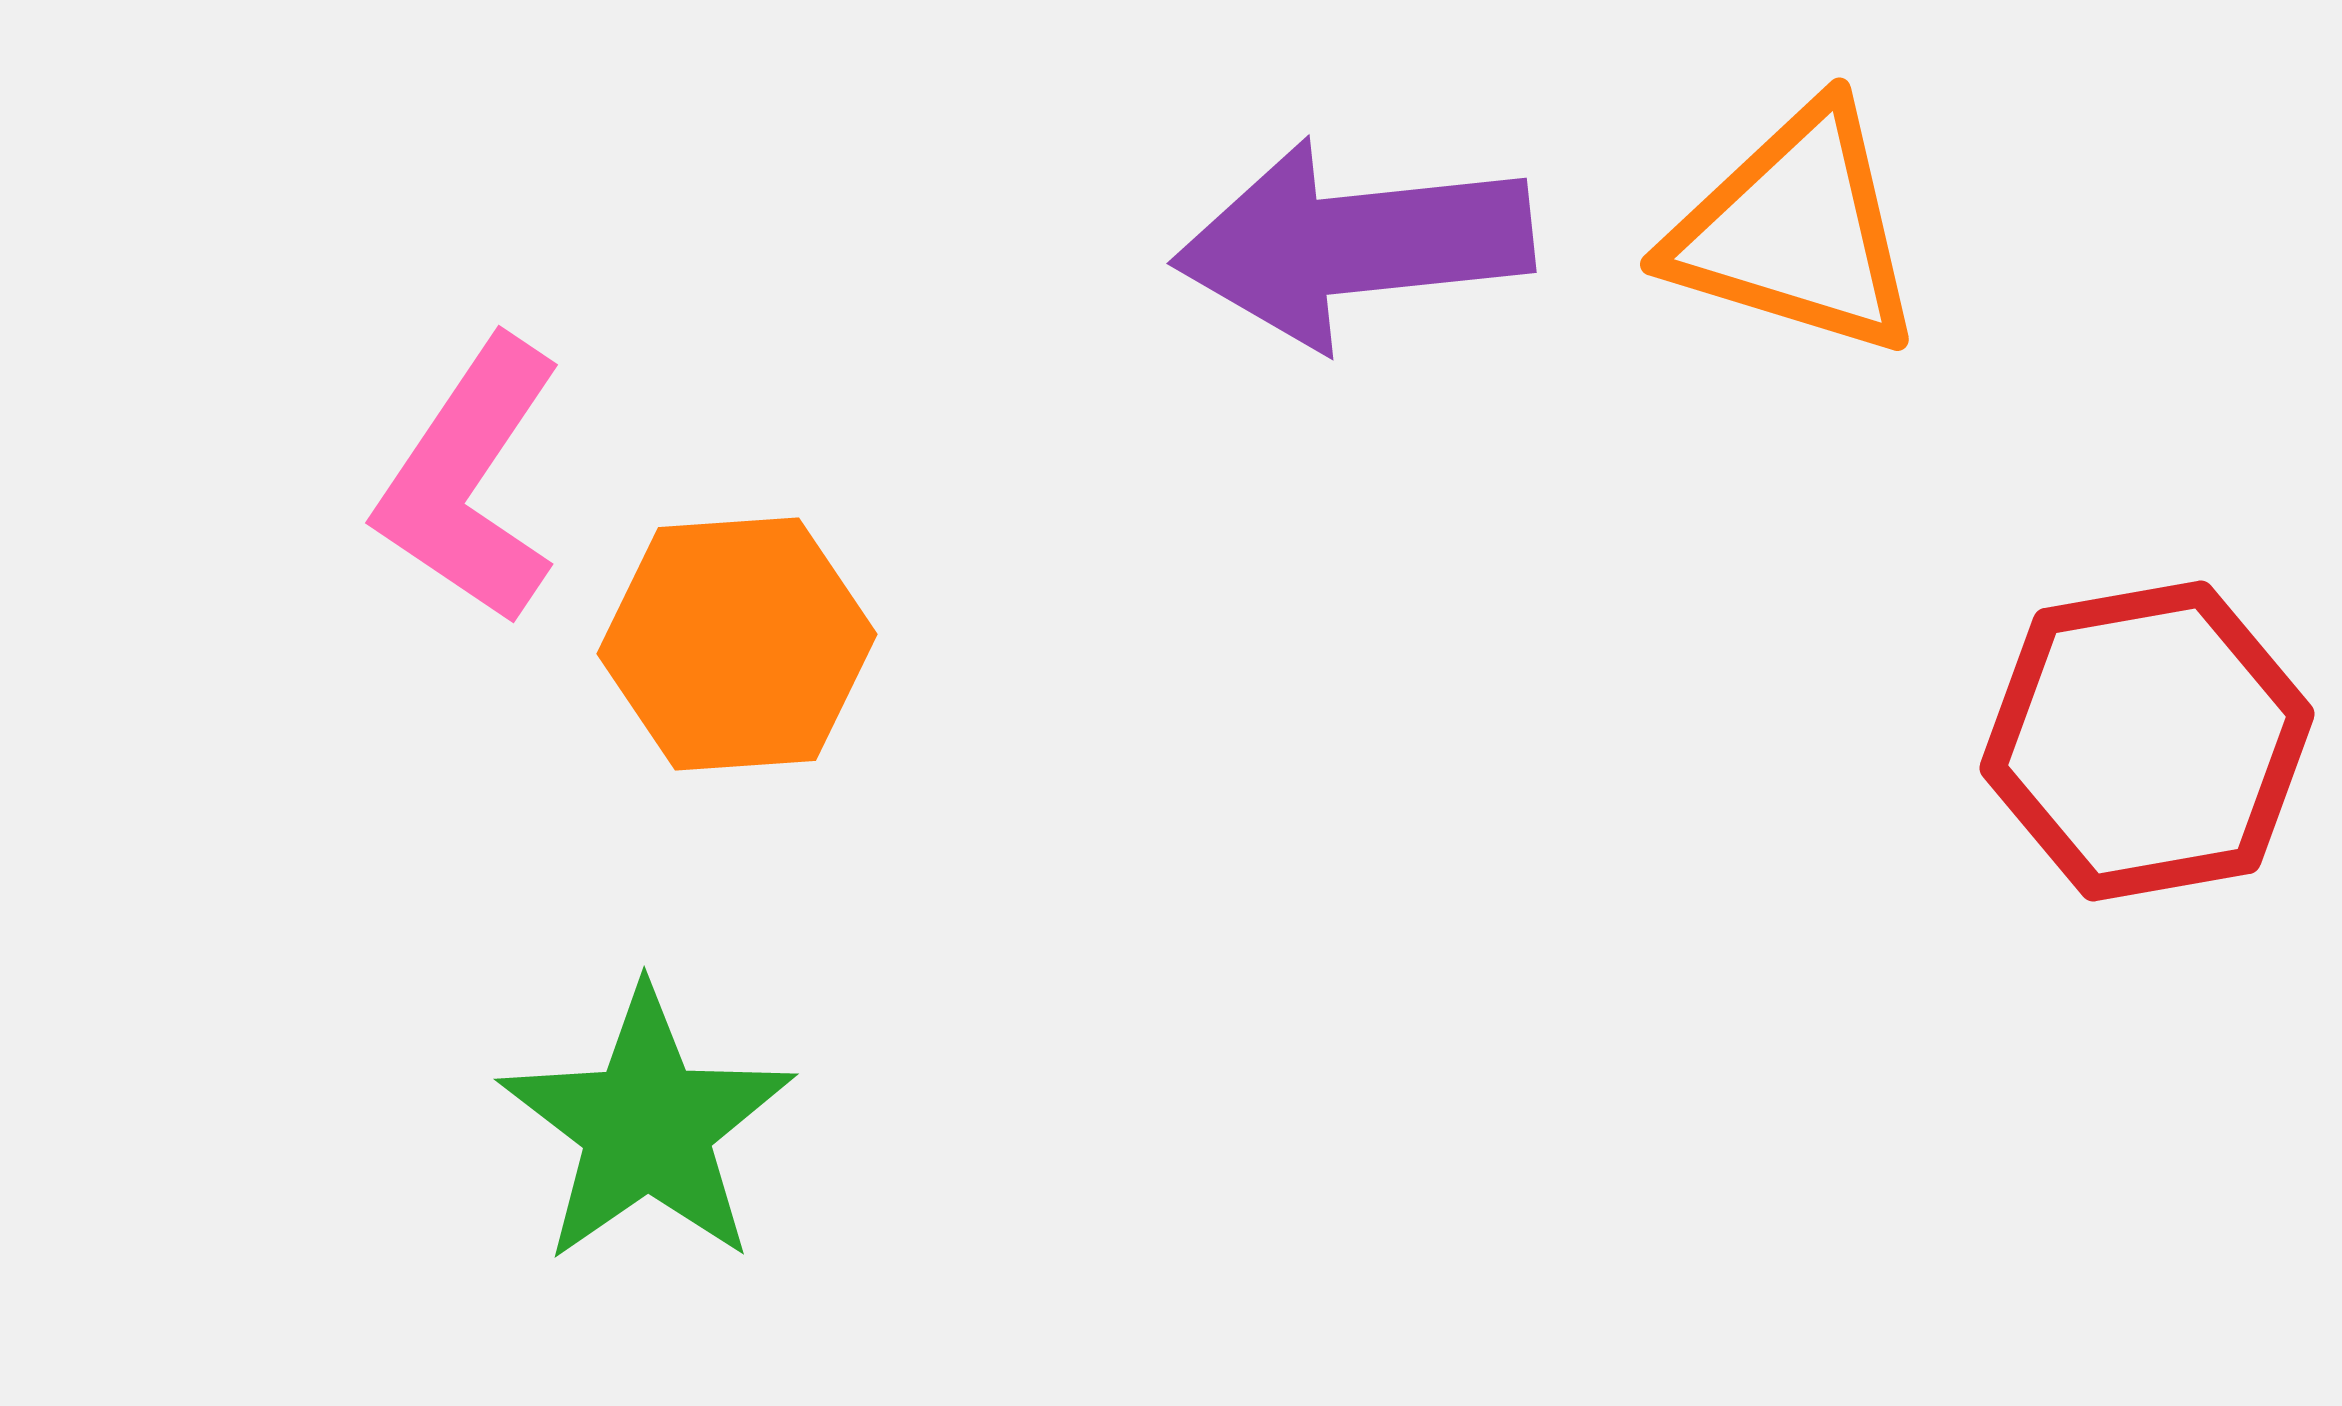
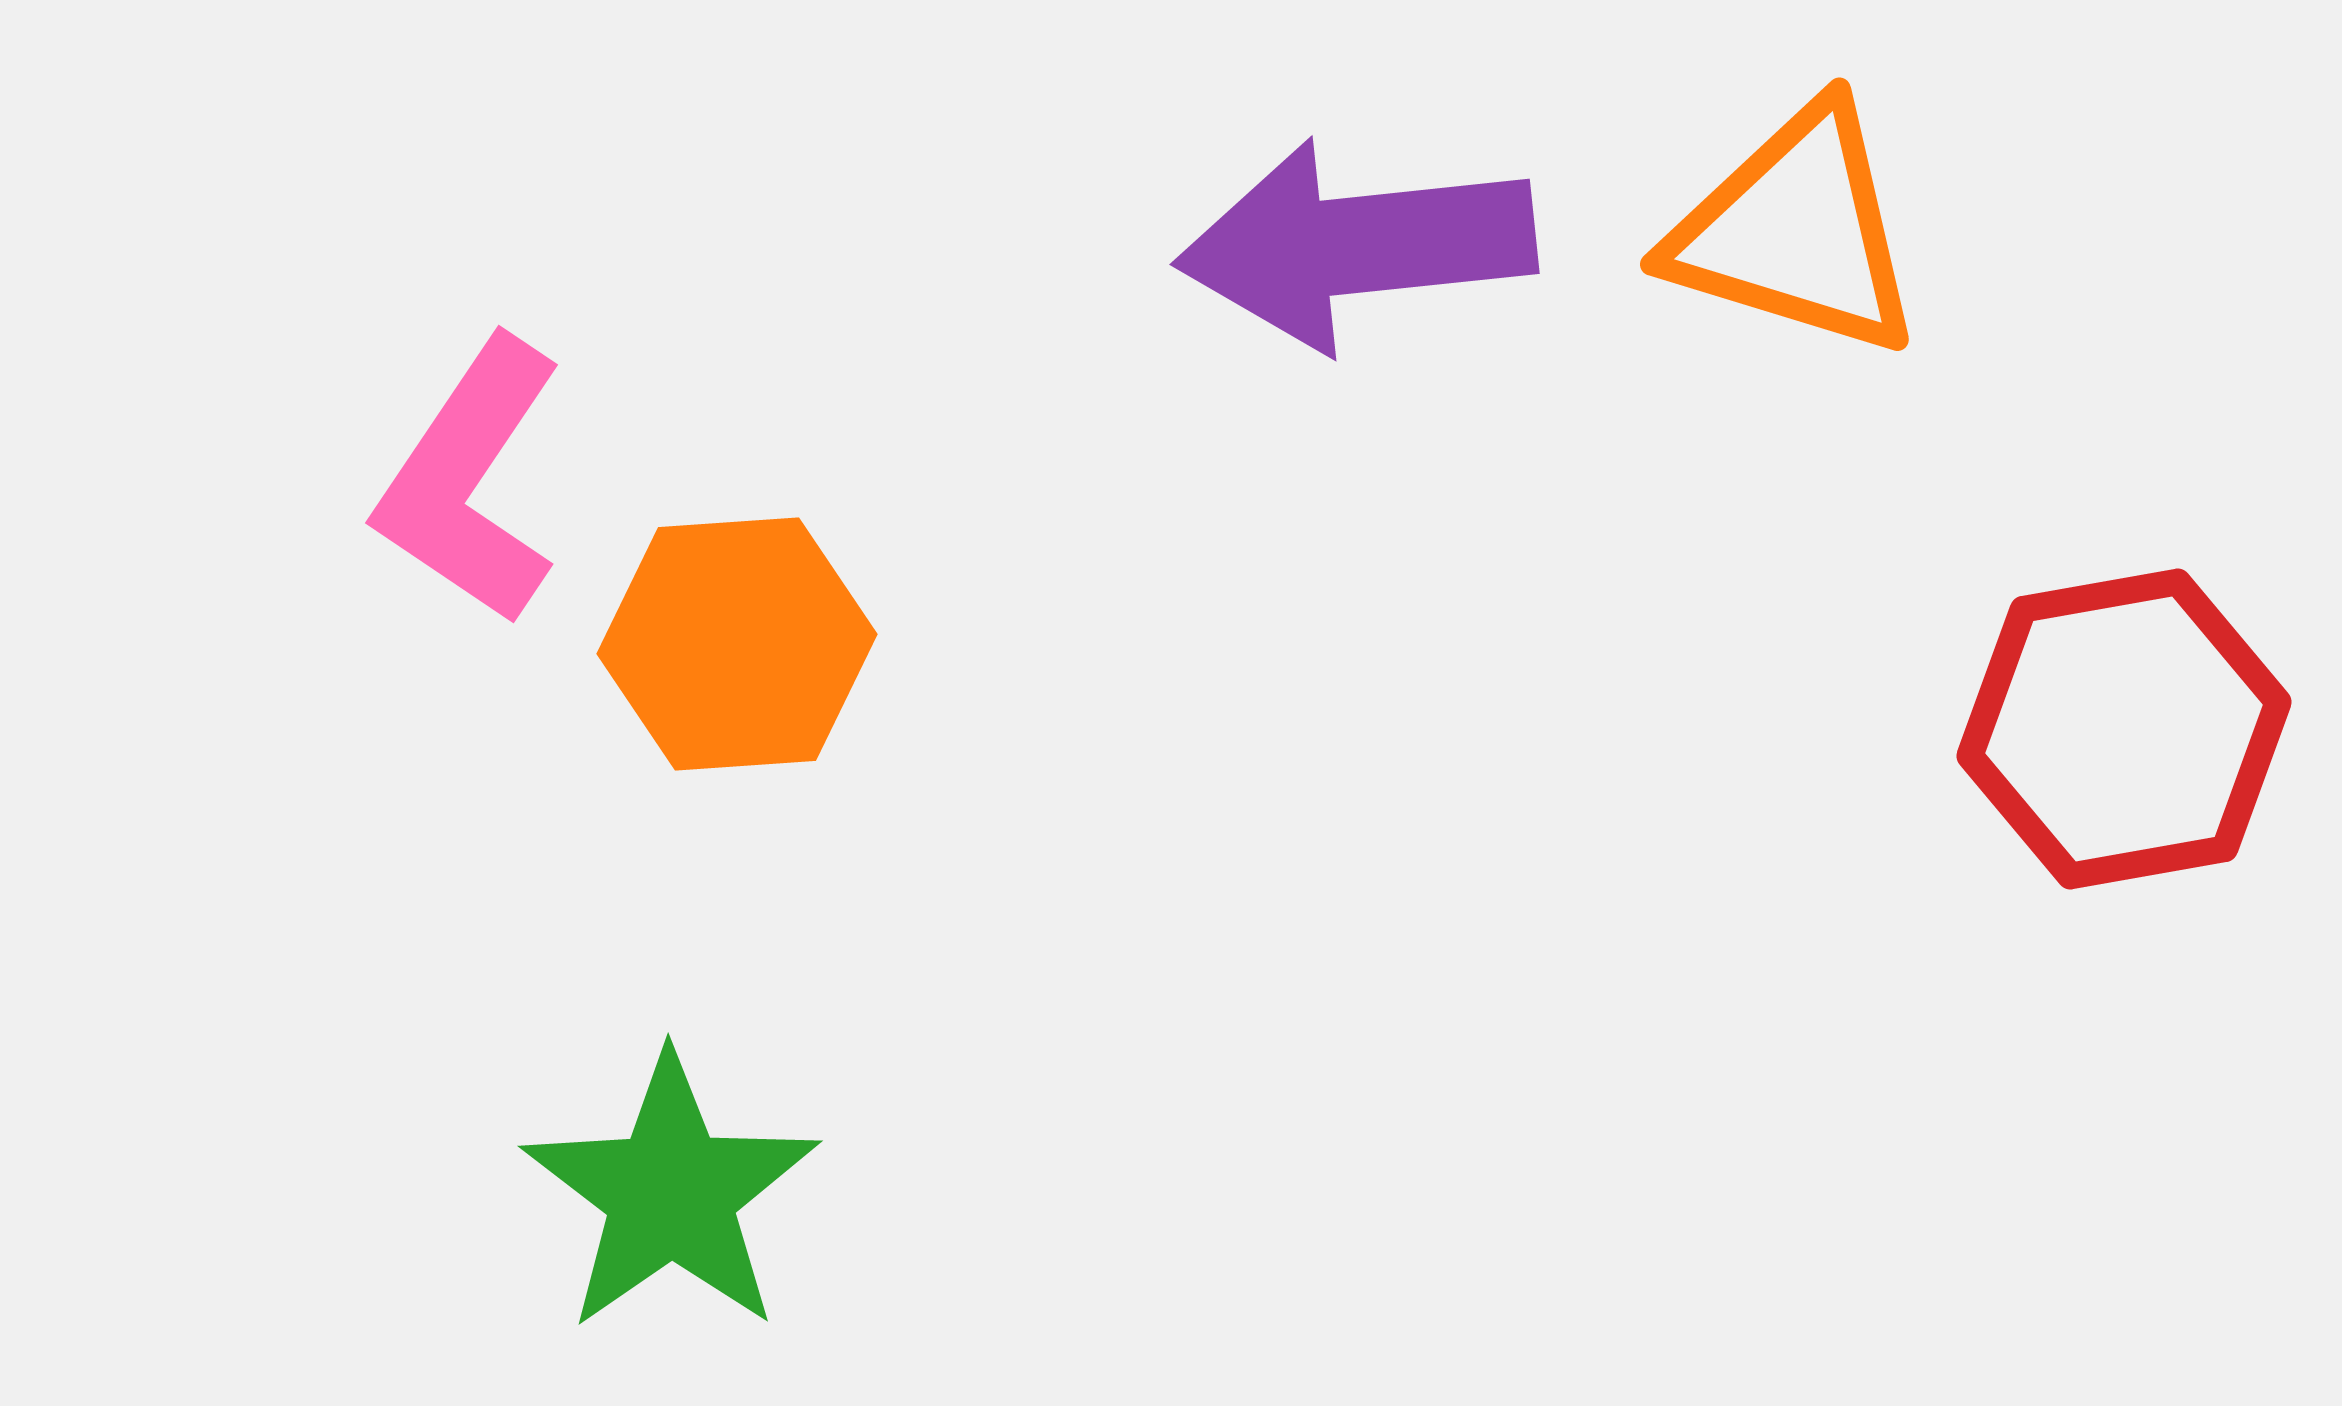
purple arrow: moved 3 px right, 1 px down
red hexagon: moved 23 px left, 12 px up
green star: moved 24 px right, 67 px down
